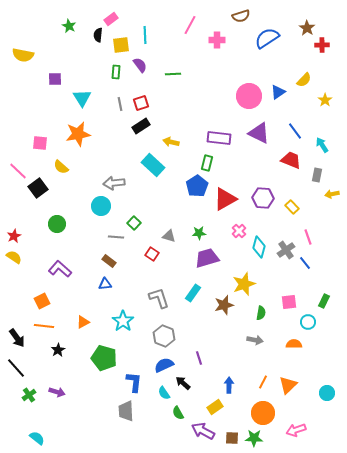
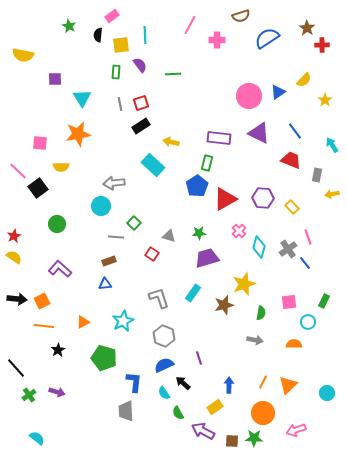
pink rectangle at (111, 19): moved 1 px right, 3 px up
cyan arrow at (322, 145): moved 10 px right
yellow semicircle at (61, 167): rotated 42 degrees counterclockwise
gray cross at (286, 250): moved 2 px right, 1 px up
brown rectangle at (109, 261): rotated 56 degrees counterclockwise
cyan star at (123, 321): rotated 10 degrees clockwise
black arrow at (17, 338): moved 39 px up; rotated 48 degrees counterclockwise
brown square at (232, 438): moved 3 px down
